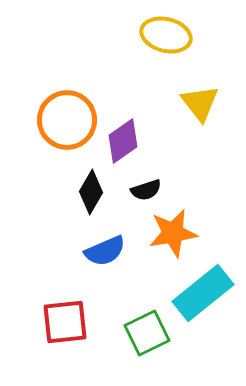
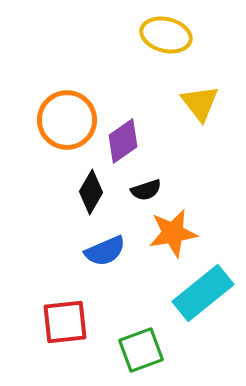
green square: moved 6 px left, 17 px down; rotated 6 degrees clockwise
